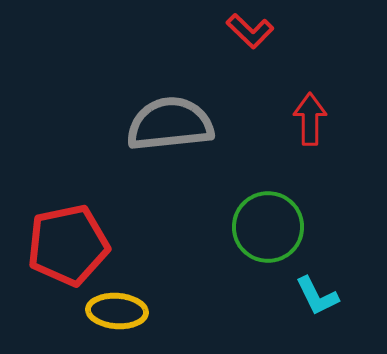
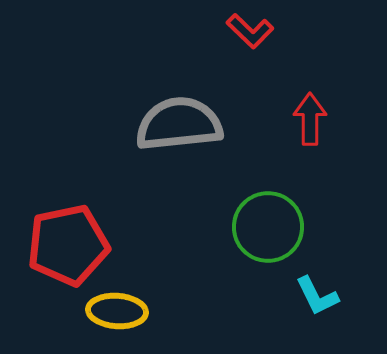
gray semicircle: moved 9 px right
